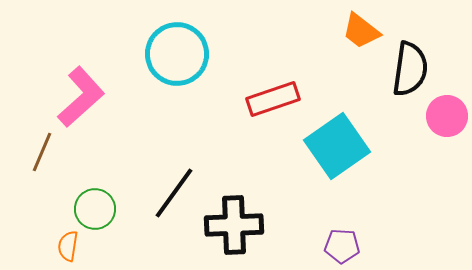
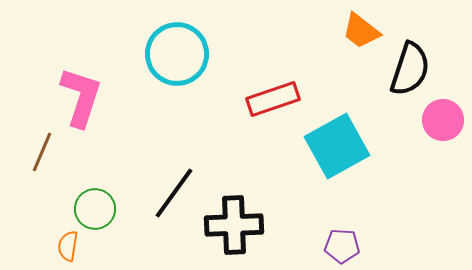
black semicircle: rotated 10 degrees clockwise
pink L-shape: rotated 30 degrees counterclockwise
pink circle: moved 4 px left, 4 px down
cyan square: rotated 6 degrees clockwise
